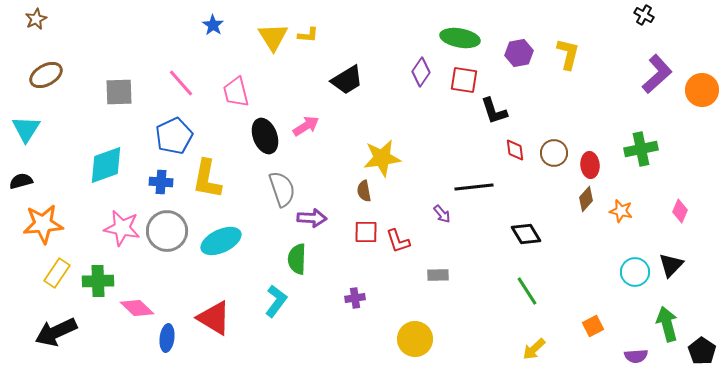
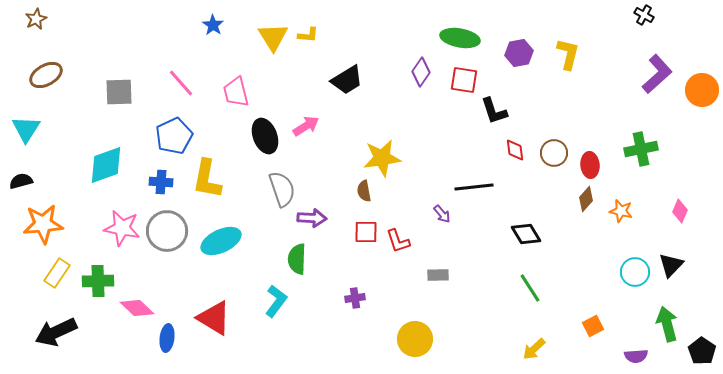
green line at (527, 291): moved 3 px right, 3 px up
